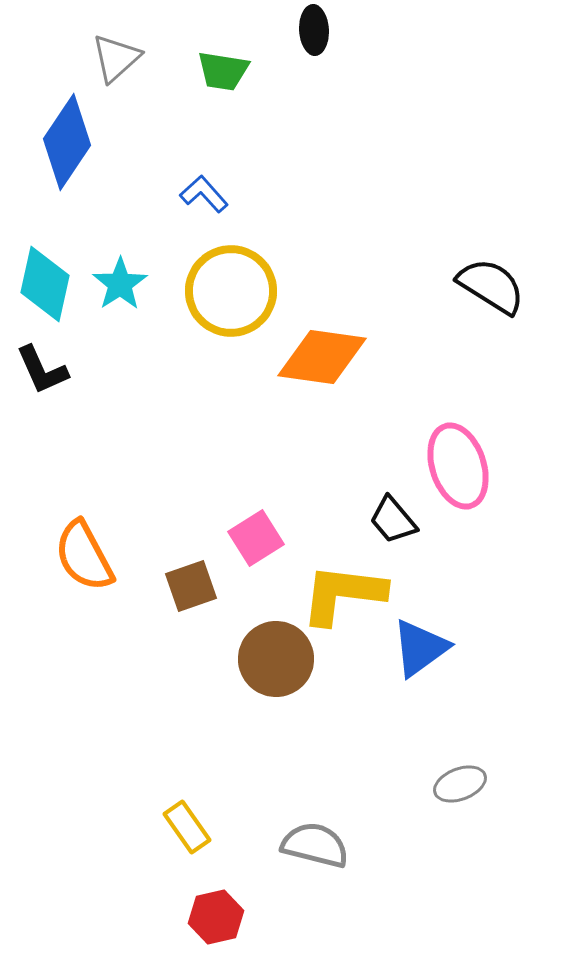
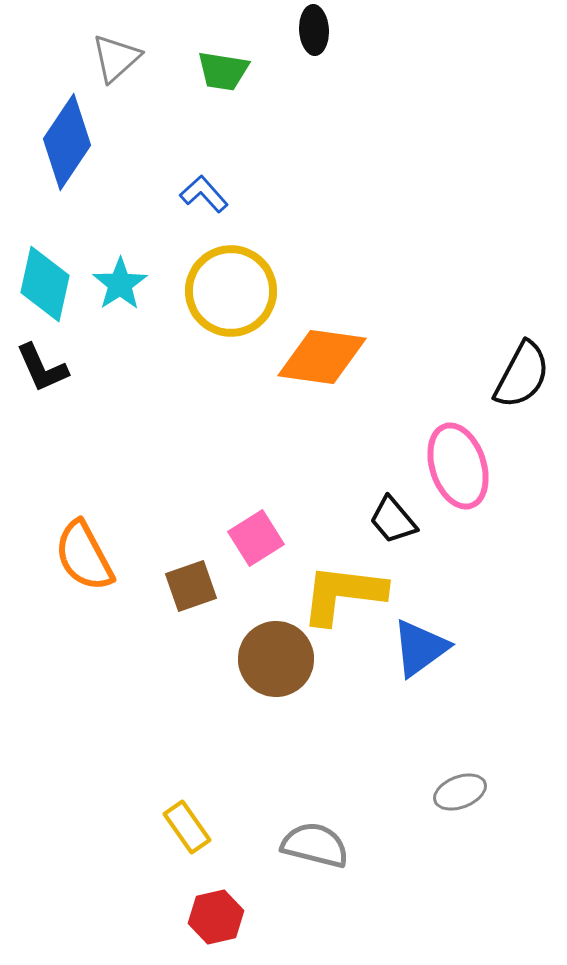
black semicircle: moved 31 px right, 89 px down; rotated 86 degrees clockwise
black L-shape: moved 2 px up
gray ellipse: moved 8 px down
